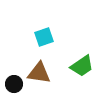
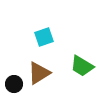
green trapezoid: rotated 65 degrees clockwise
brown triangle: rotated 40 degrees counterclockwise
